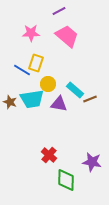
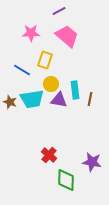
yellow rectangle: moved 9 px right, 3 px up
yellow circle: moved 3 px right
cyan rectangle: rotated 42 degrees clockwise
brown line: rotated 56 degrees counterclockwise
purple triangle: moved 4 px up
